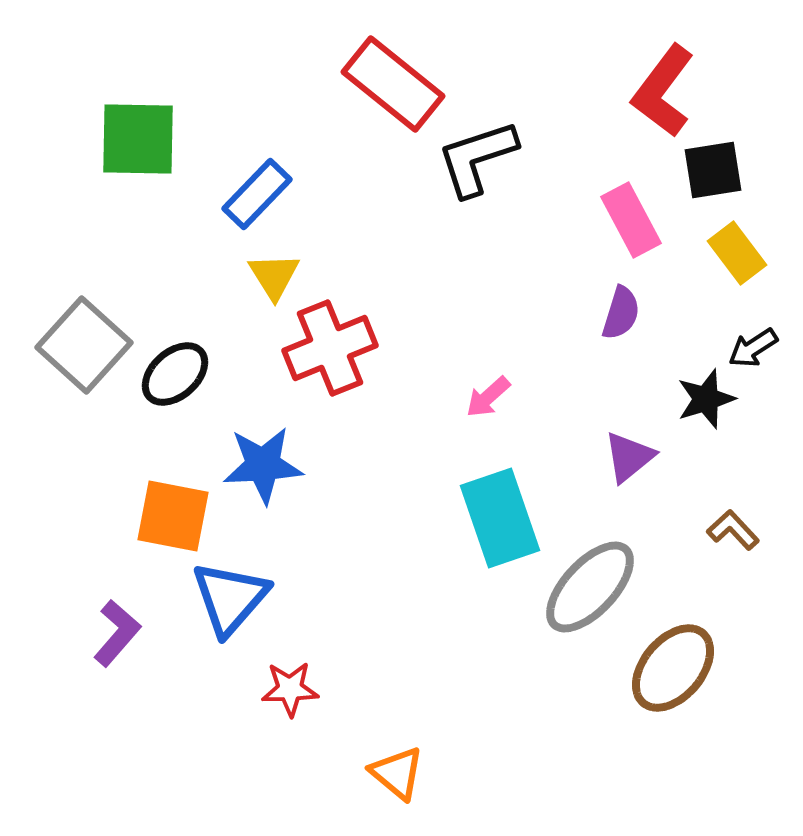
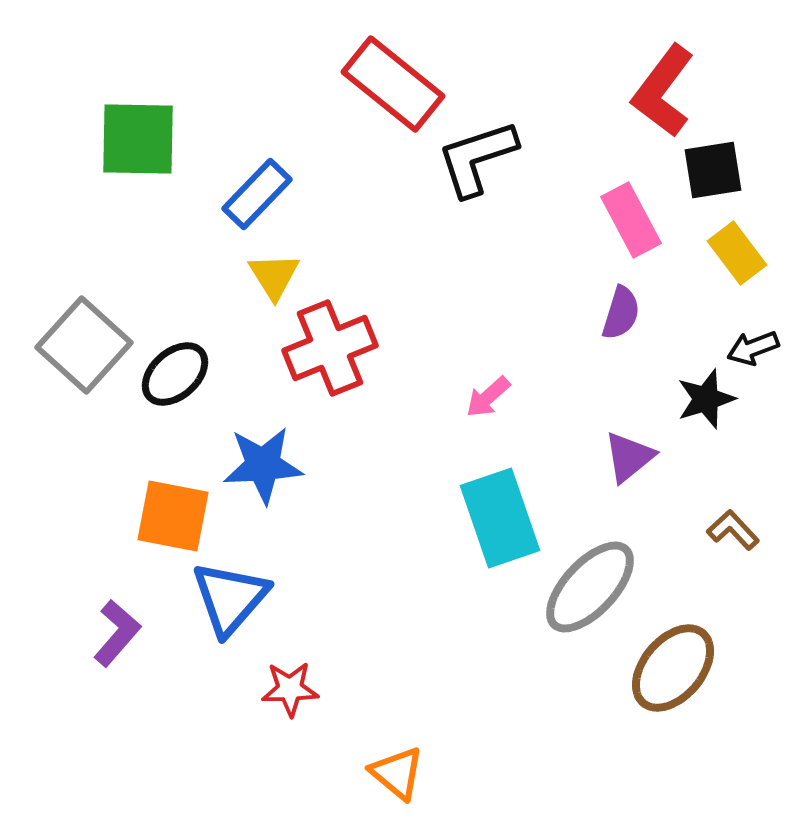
black arrow: rotated 12 degrees clockwise
